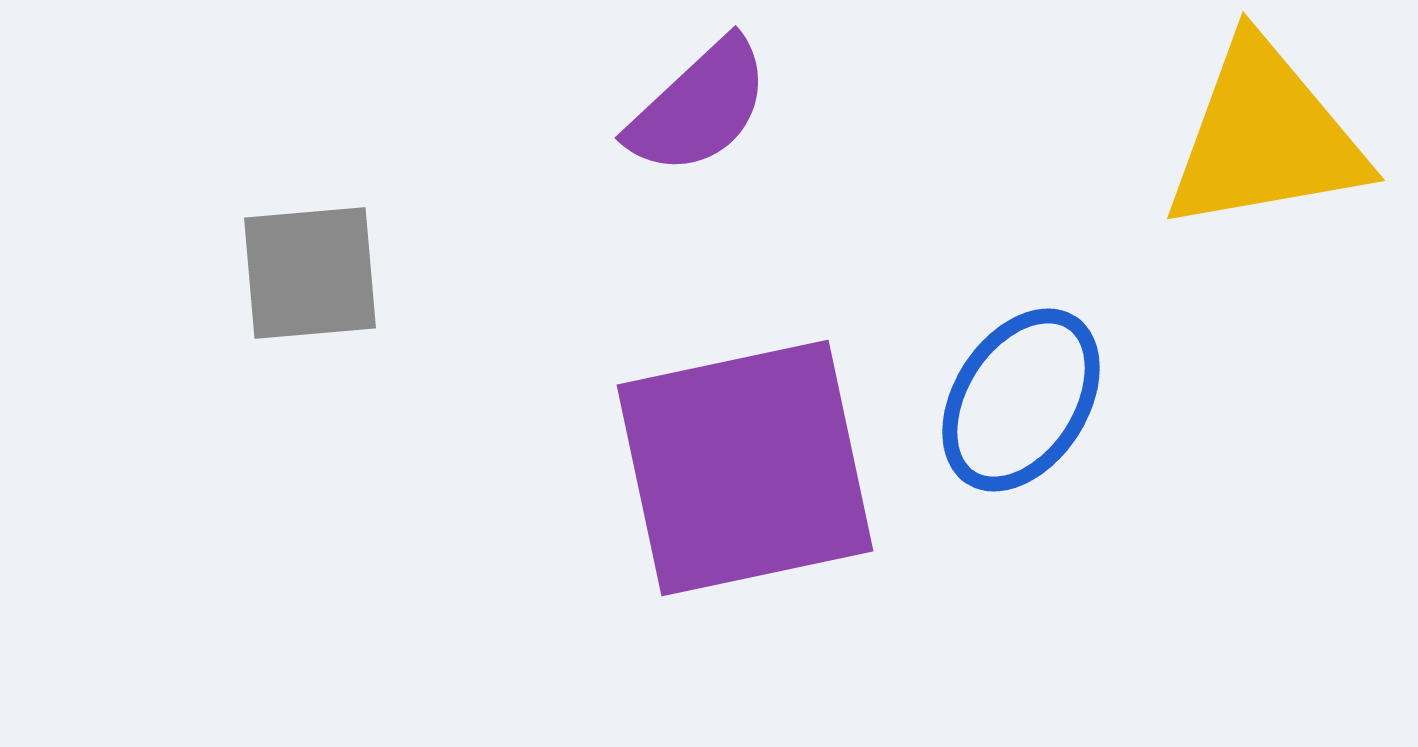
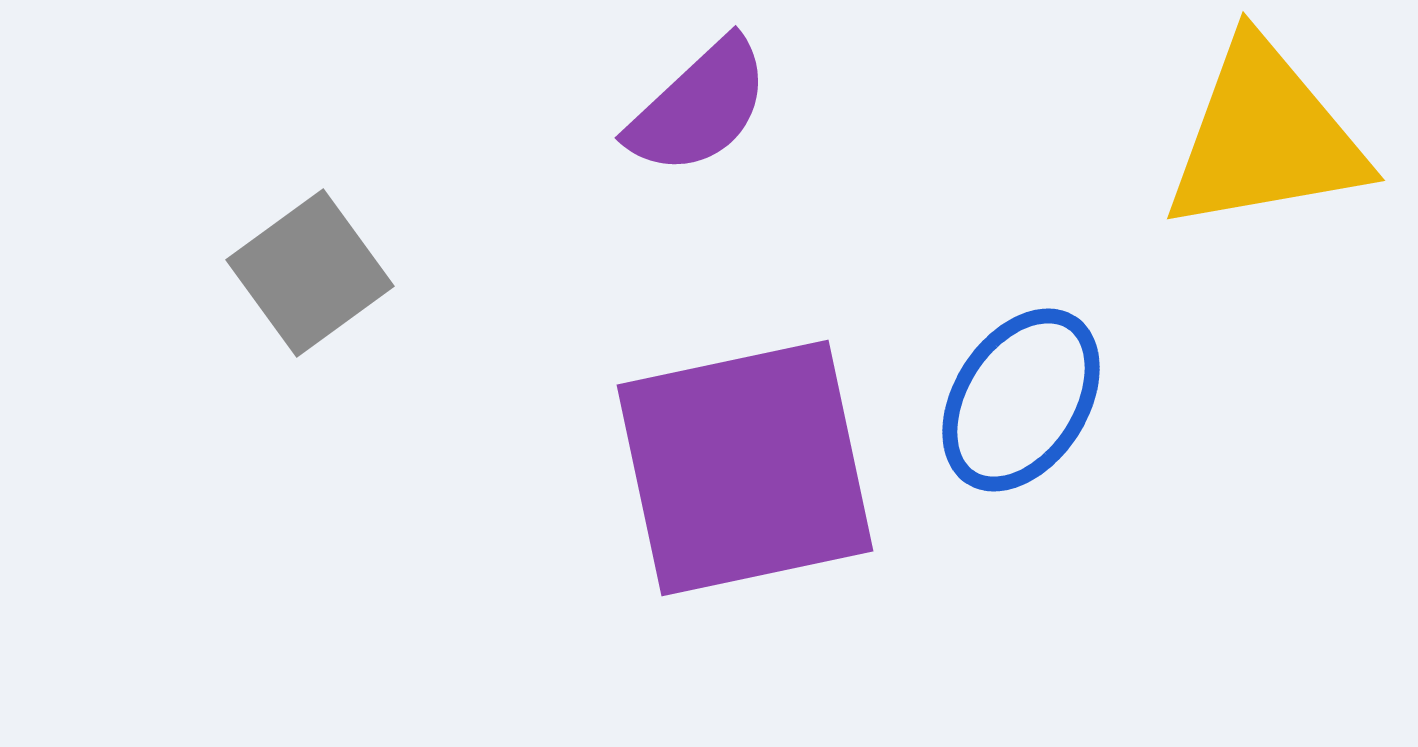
gray square: rotated 31 degrees counterclockwise
